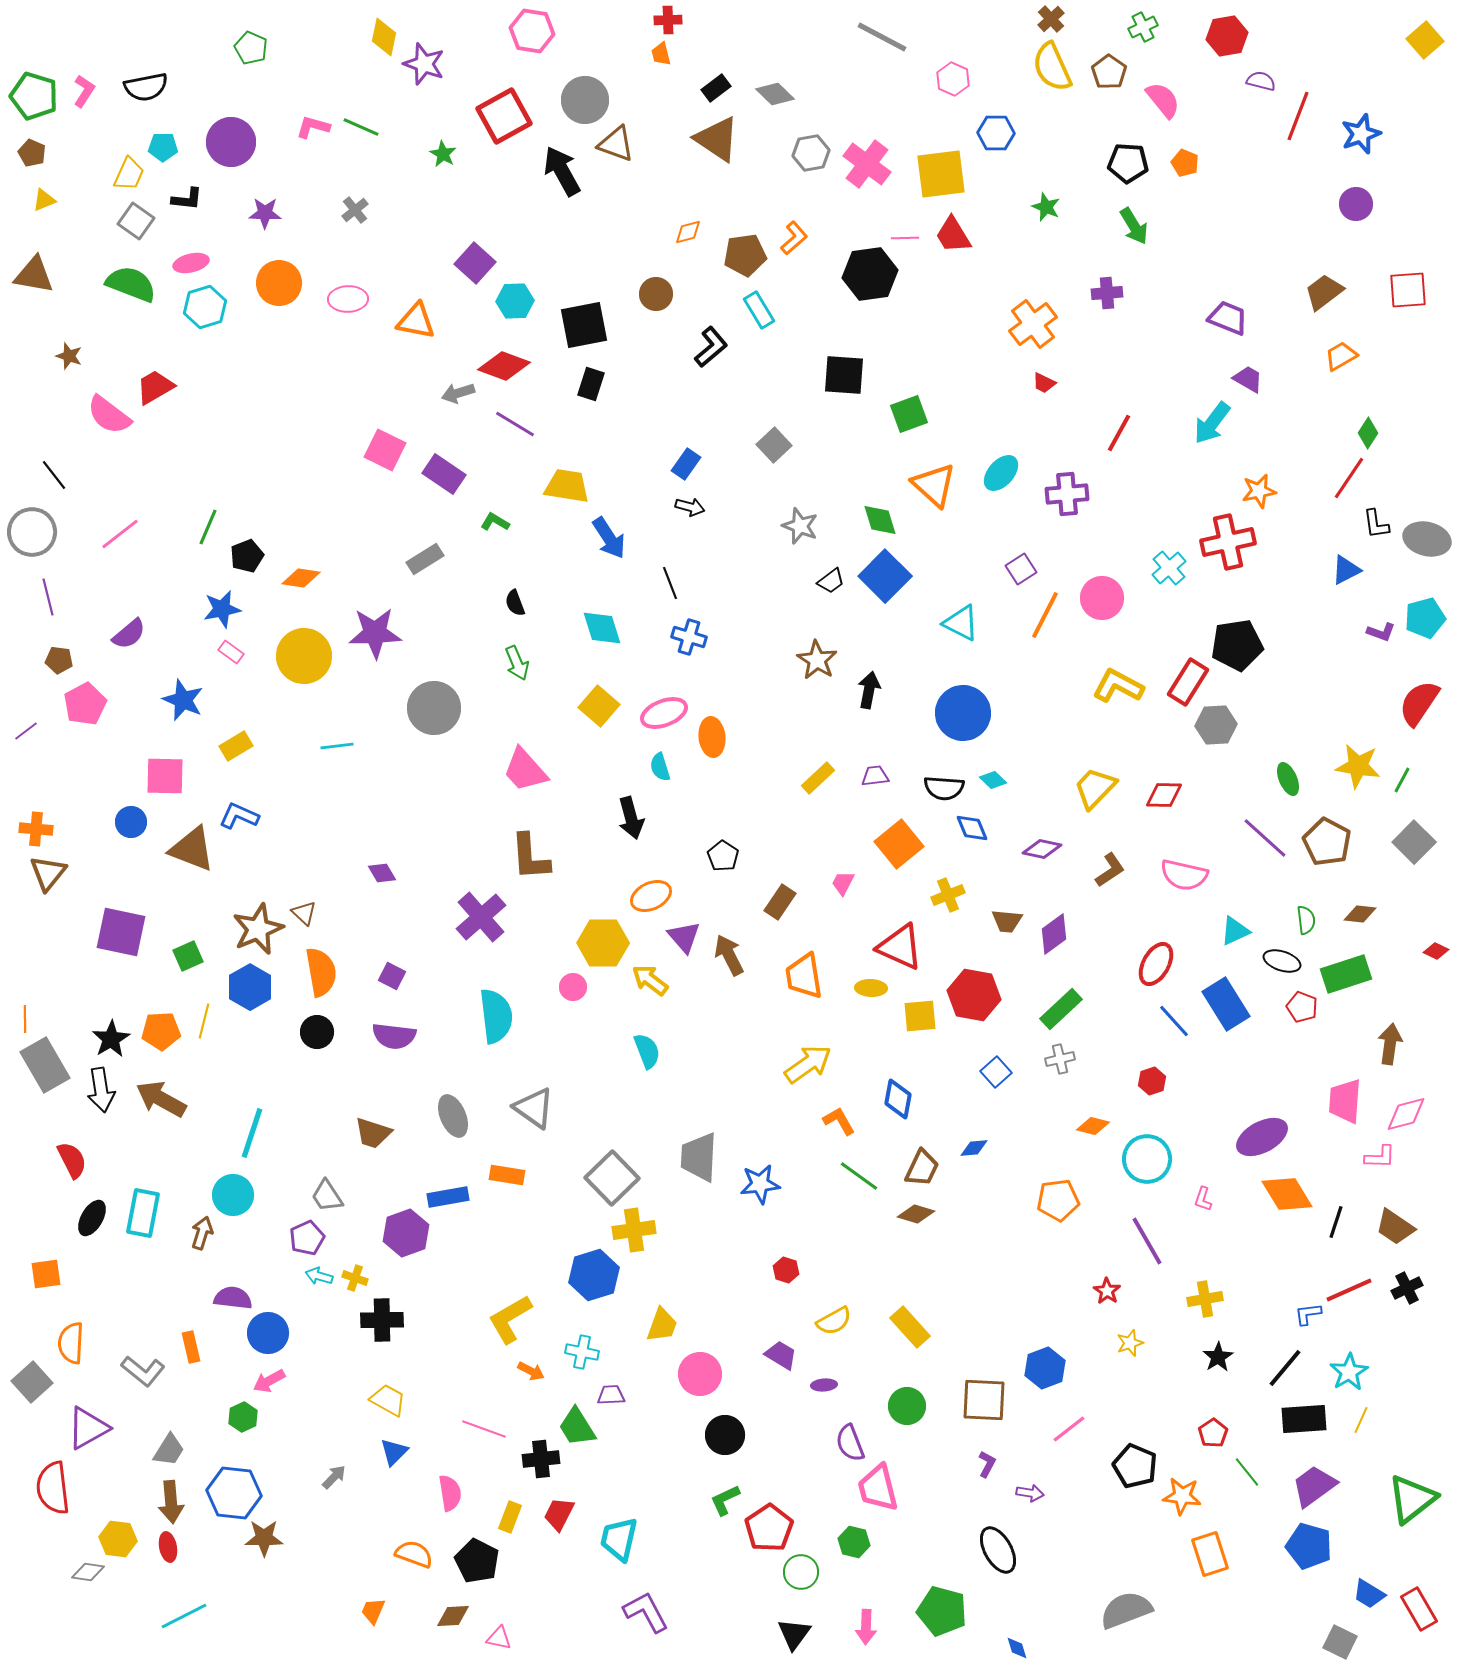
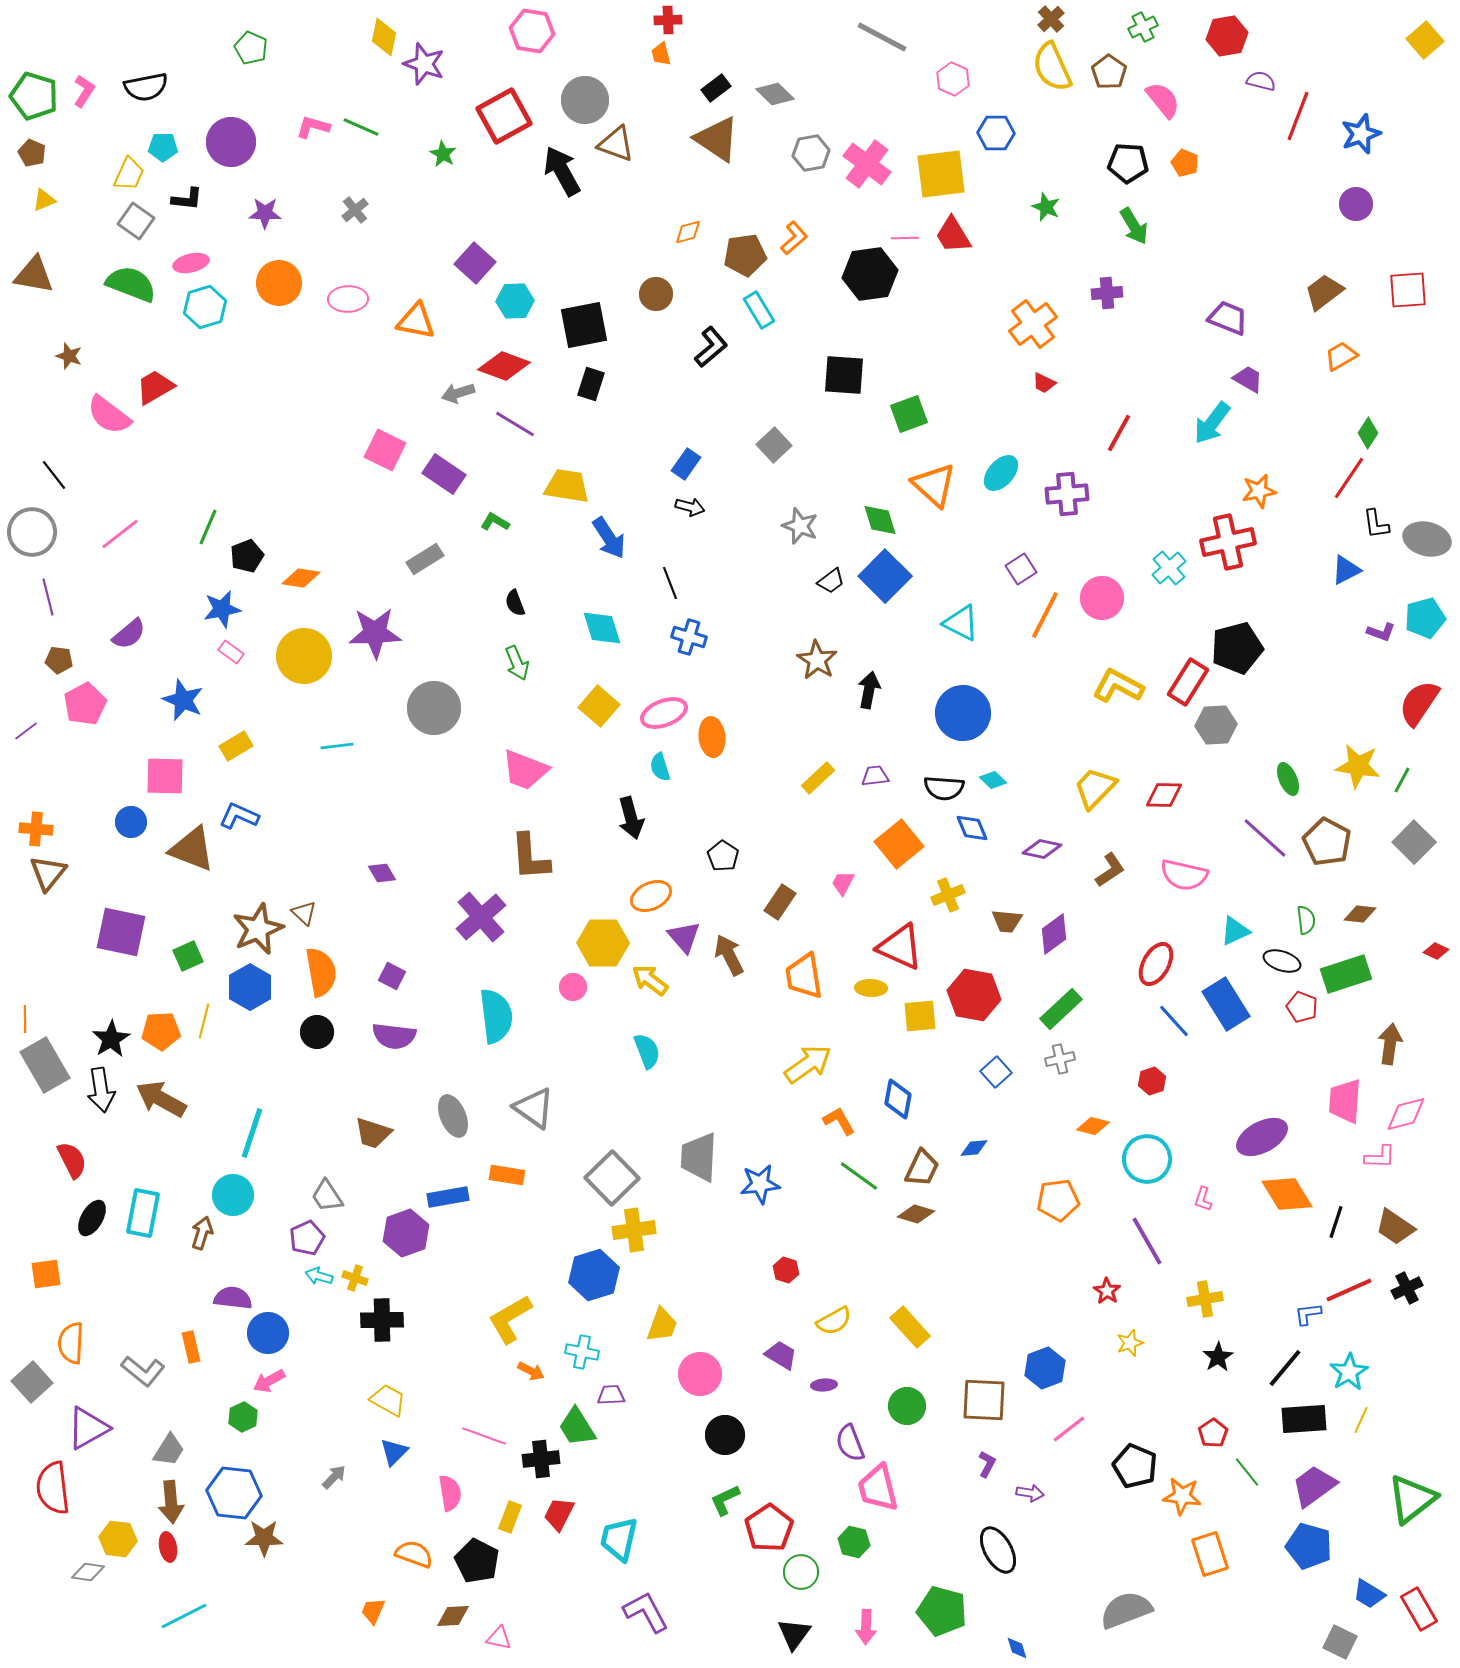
black pentagon at (1237, 645): moved 3 px down; rotated 6 degrees counterclockwise
pink trapezoid at (525, 770): rotated 27 degrees counterclockwise
pink line at (484, 1429): moved 7 px down
